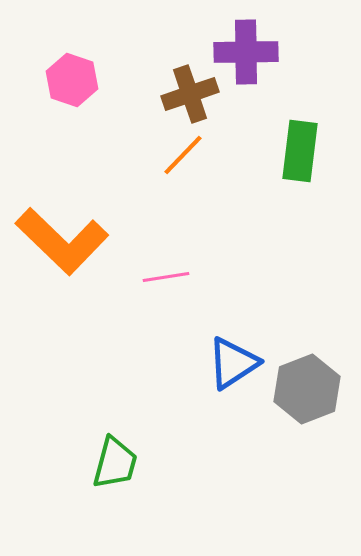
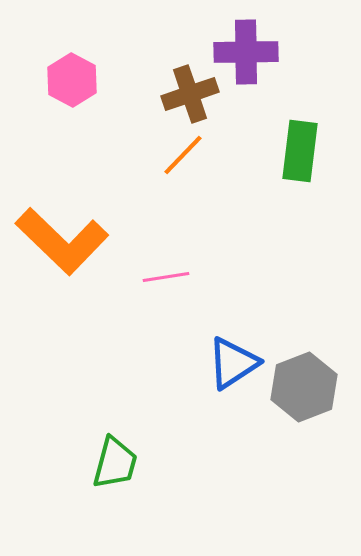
pink hexagon: rotated 9 degrees clockwise
gray hexagon: moved 3 px left, 2 px up
